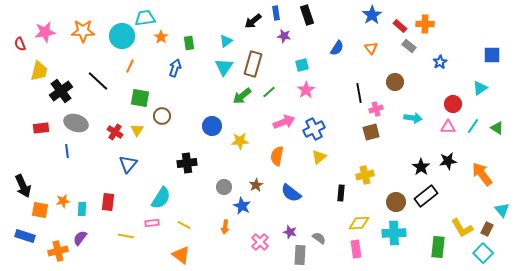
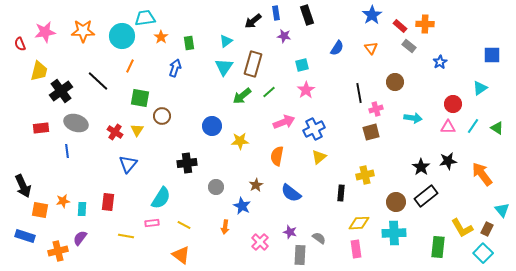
gray circle at (224, 187): moved 8 px left
